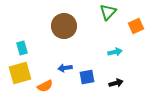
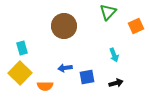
cyan arrow: moved 1 px left, 3 px down; rotated 80 degrees clockwise
yellow square: rotated 30 degrees counterclockwise
orange semicircle: rotated 28 degrees clockwise
